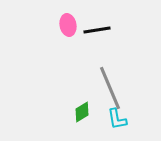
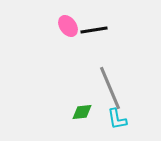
pink ellipse: moved 1 px down; rotated 25 degrees counterclockwise
black line: moved 3 px left
green diamond: rotated 25 degrees clockwise
